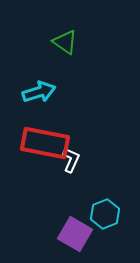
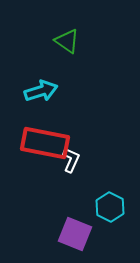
green triangle: moved 2 px right, 1 px up
cyan arrow: moved 2 px right, 1 px up
cyan hexagon: moved 5 px right, 7 px up; rotated 12 degrees counterclockwise
purple square: rotated 8 degrees counterclockwise
